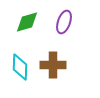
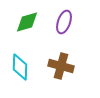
brown cross: moved 8 px right, 1 px down; rotated 15 degrees clockwise
